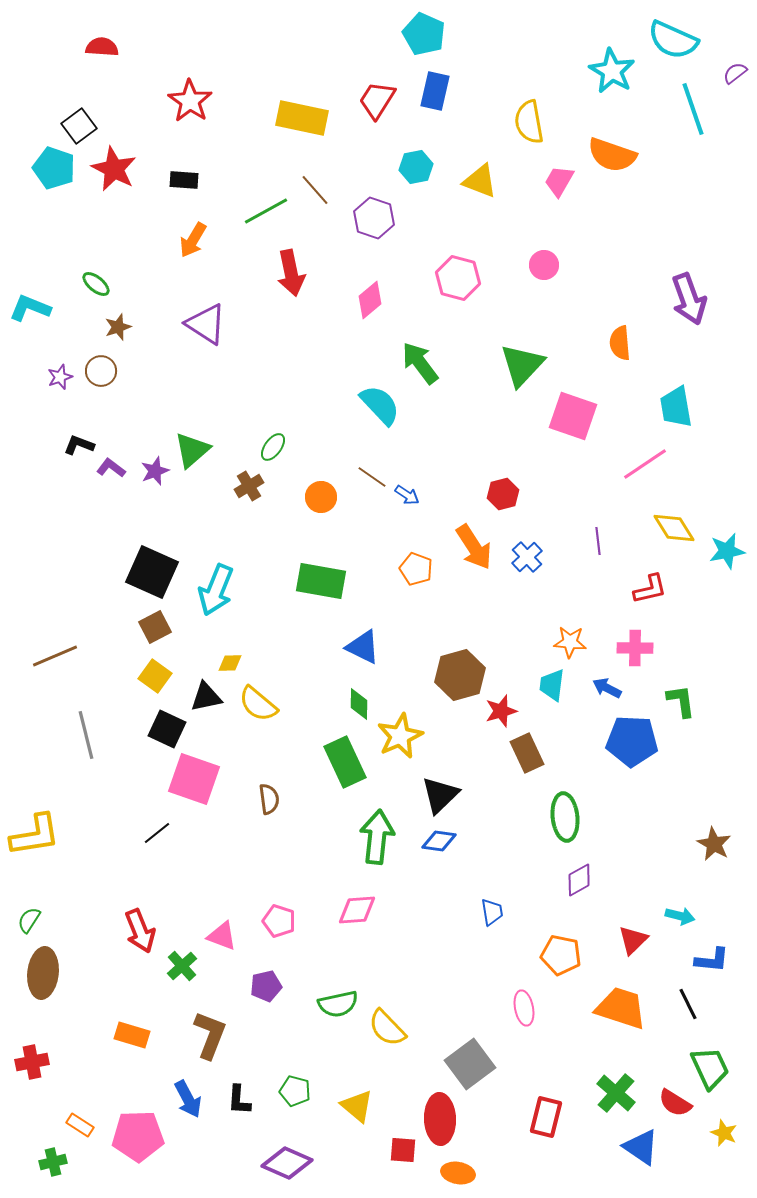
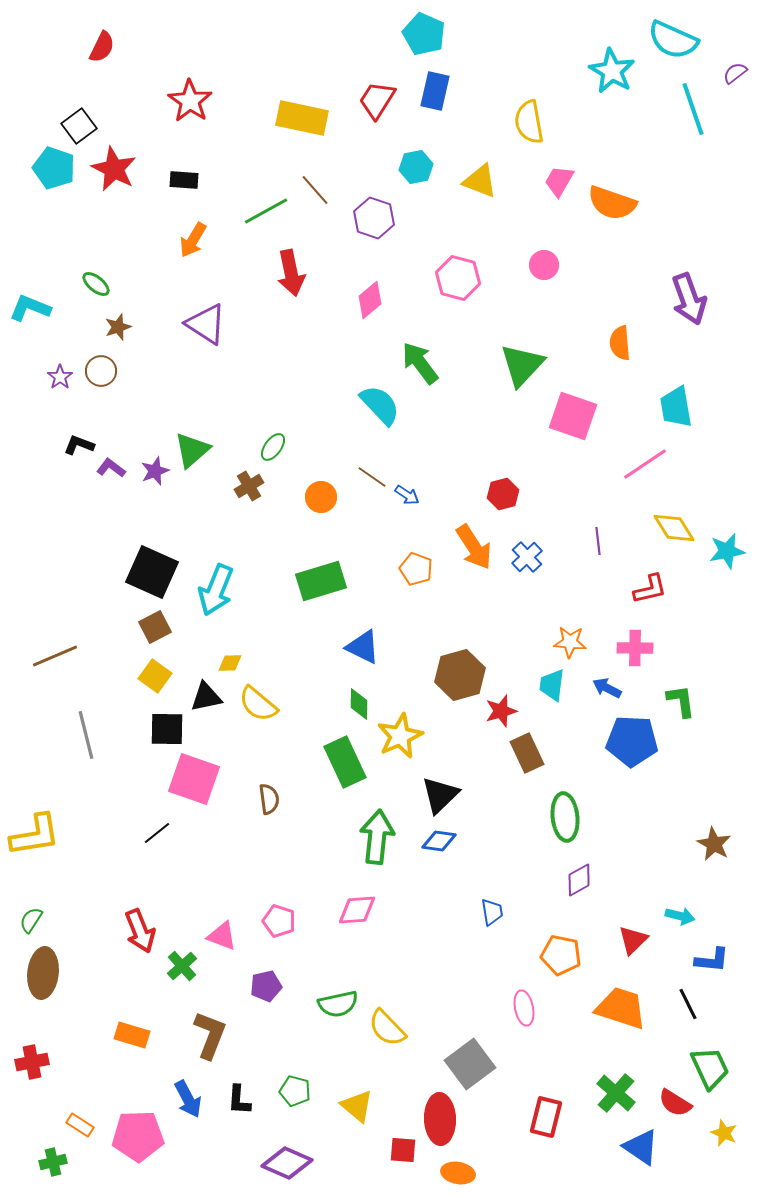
red semicircle at (102, 47): rotated 112 degrees clockwise
orange semicircle at (612, 155): moved 48 px down
purple star at (60, 377): rotated 15 degrees counterclockwise
green rectangle at (321, 581): rotated 27 degrees counterclockwise
black square at (167, 729): rotated 24 degrees counterclockwise
green semicircle at (29, 920): moved 2 px right
